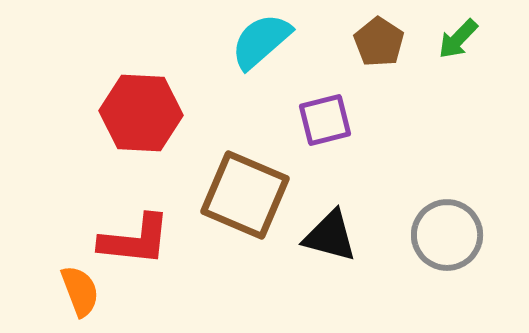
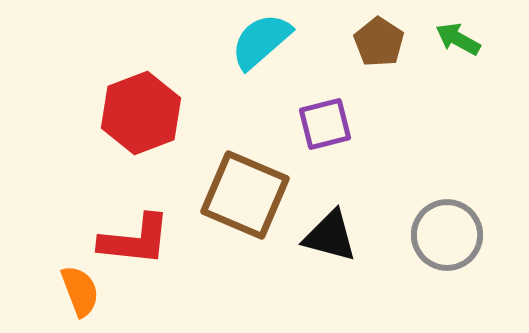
green arrow: rotated 75 degrees clockwise
red hexagon: rotated 24 degrees counterclockwise
purple square: moved 4 px down
